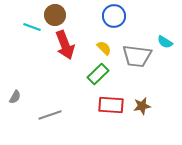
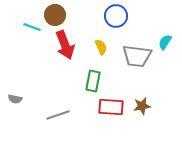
blue circle: moved 2 px right
cyan semicircle: rotated 91 degrees clockwise
yellow semicircle: moved 3 px left, 1 px up; rotated 21 degrees clockwise
green rectangle: moved 5 px left, 7 px down; rotated 35 degrees counterclockwise
gray semicircle: moved 2 px down; rotated 72 degrees clockwise
red rectangle: moved 2 px down
gray line: moved 8 px right
